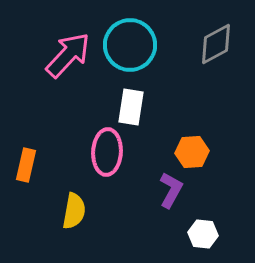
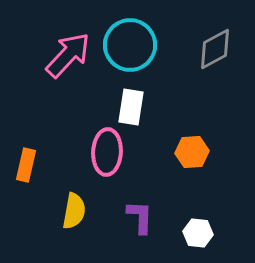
gray diamond: moved 1 px left, 5 px down
purple L-shape: moved 31 px left, 27 px down; rotated 27 degrees counterclockwise
white hexagon: moved 5 px left, 1 px up
